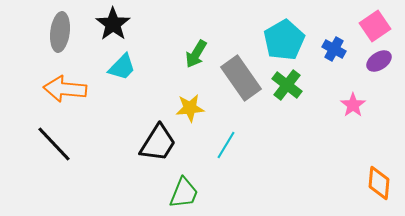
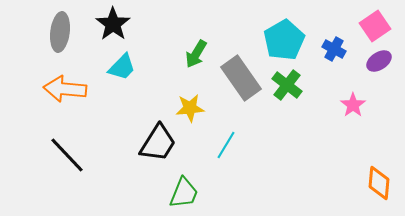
black line: moved 13 px right, 11 px down
